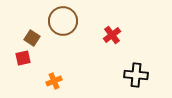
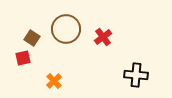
brown circle: moved 3 px right, 8 px down
red cross: moved 9 px left, 2 px down
orange cross: rotated 21 degrees counterclockwise
